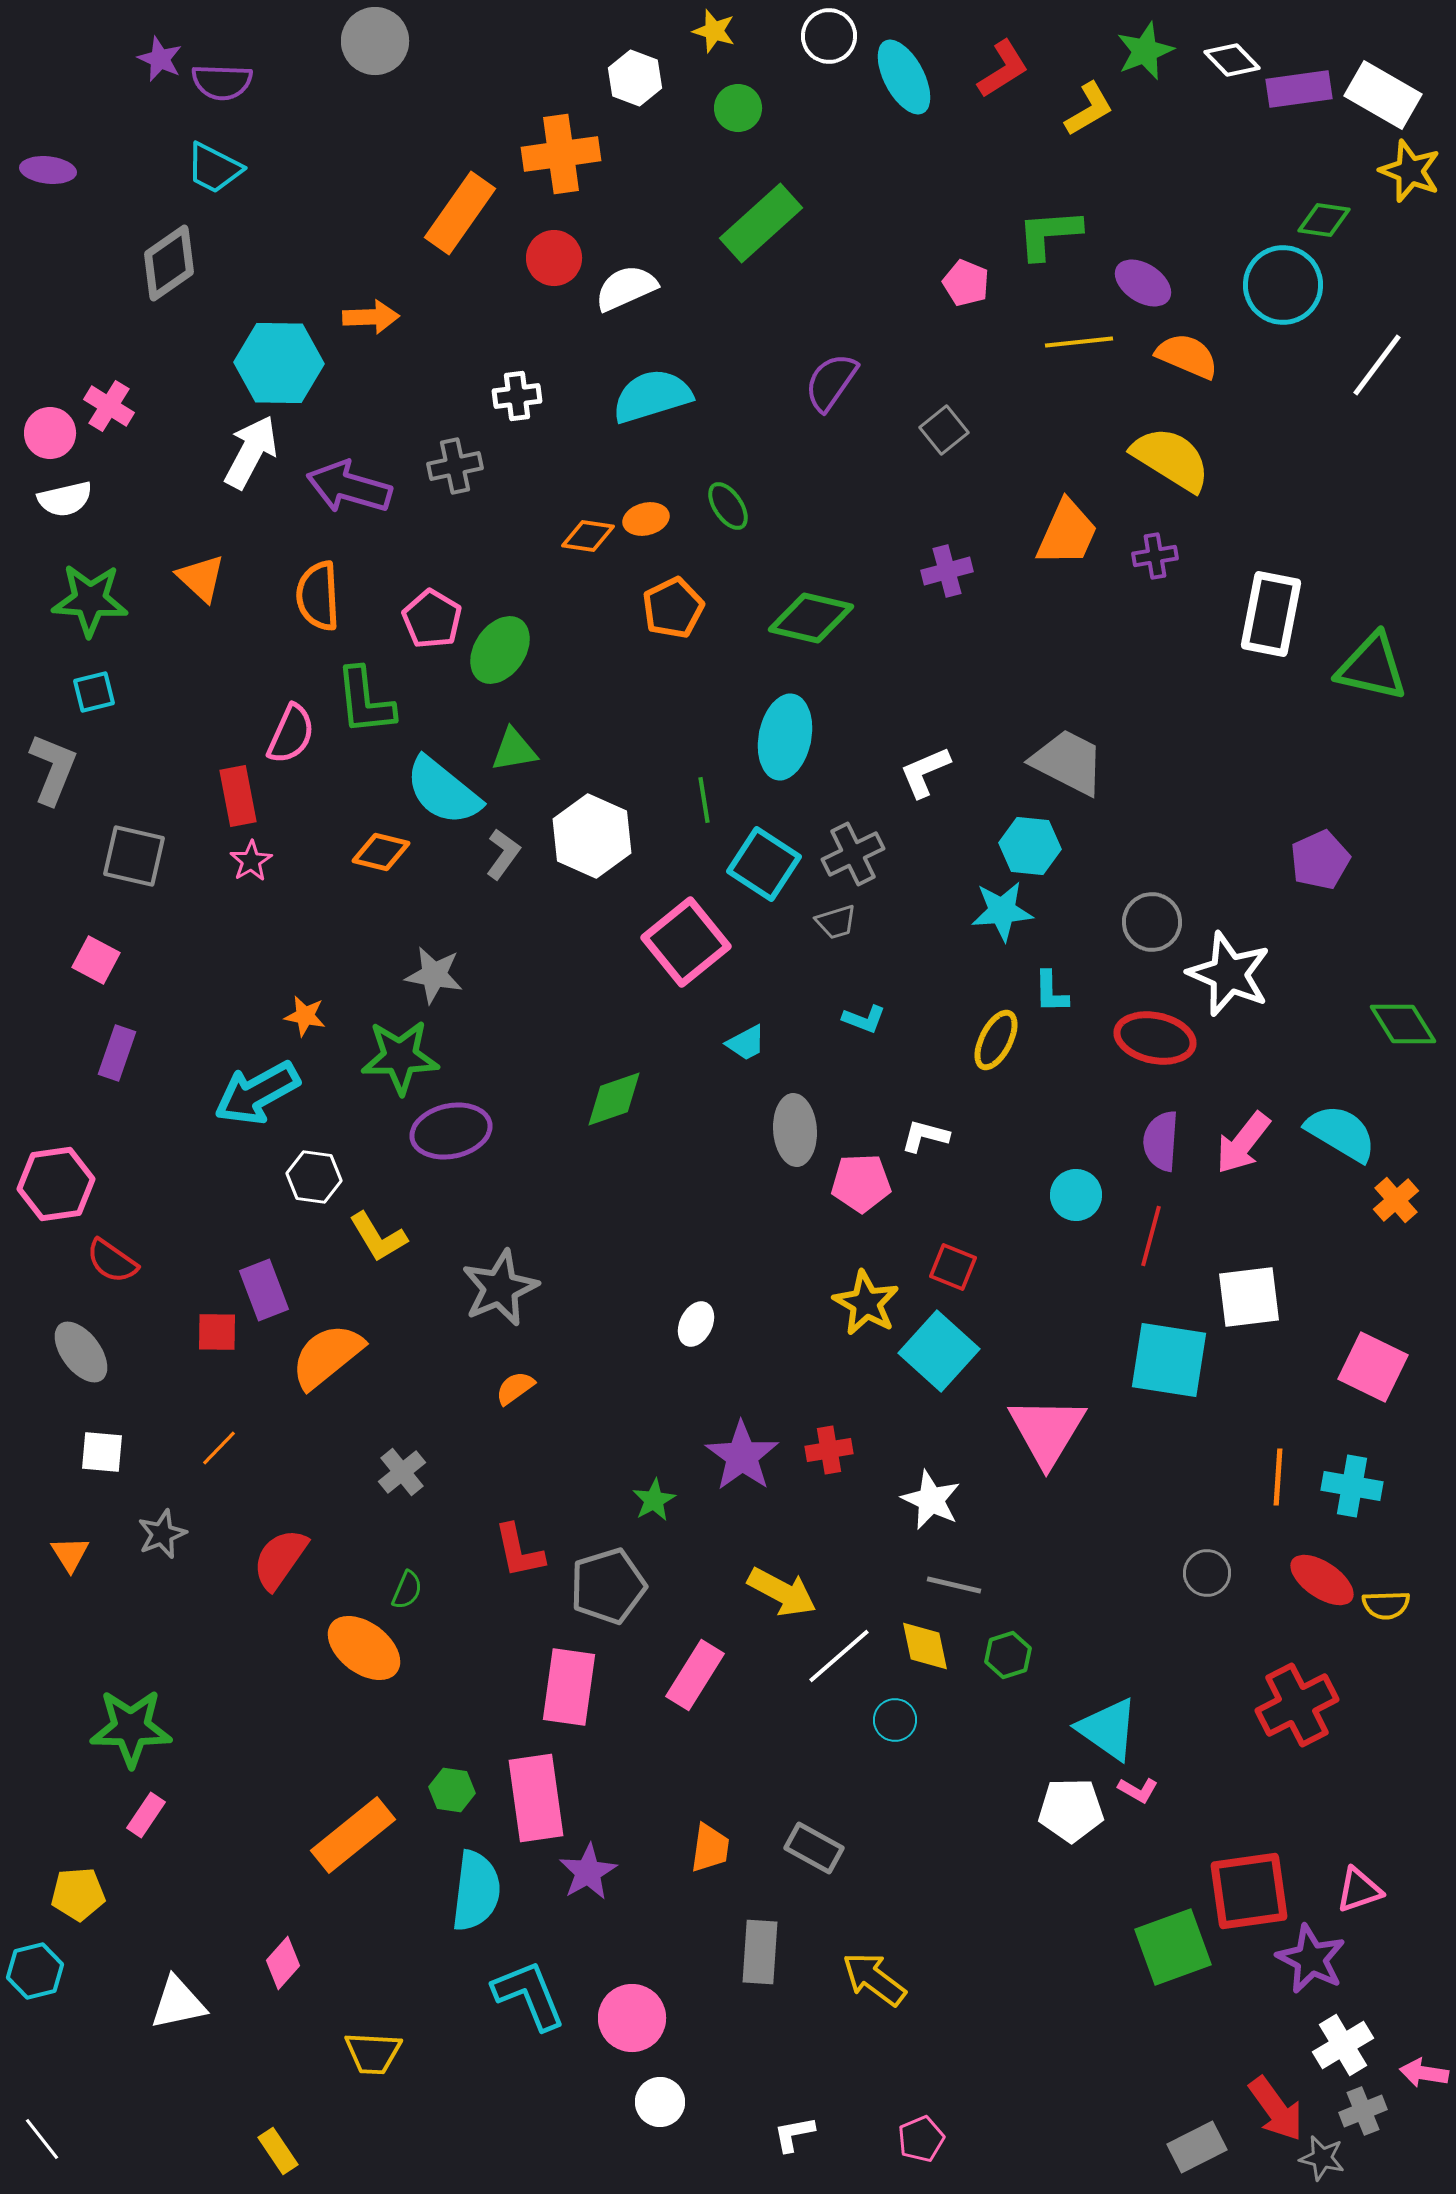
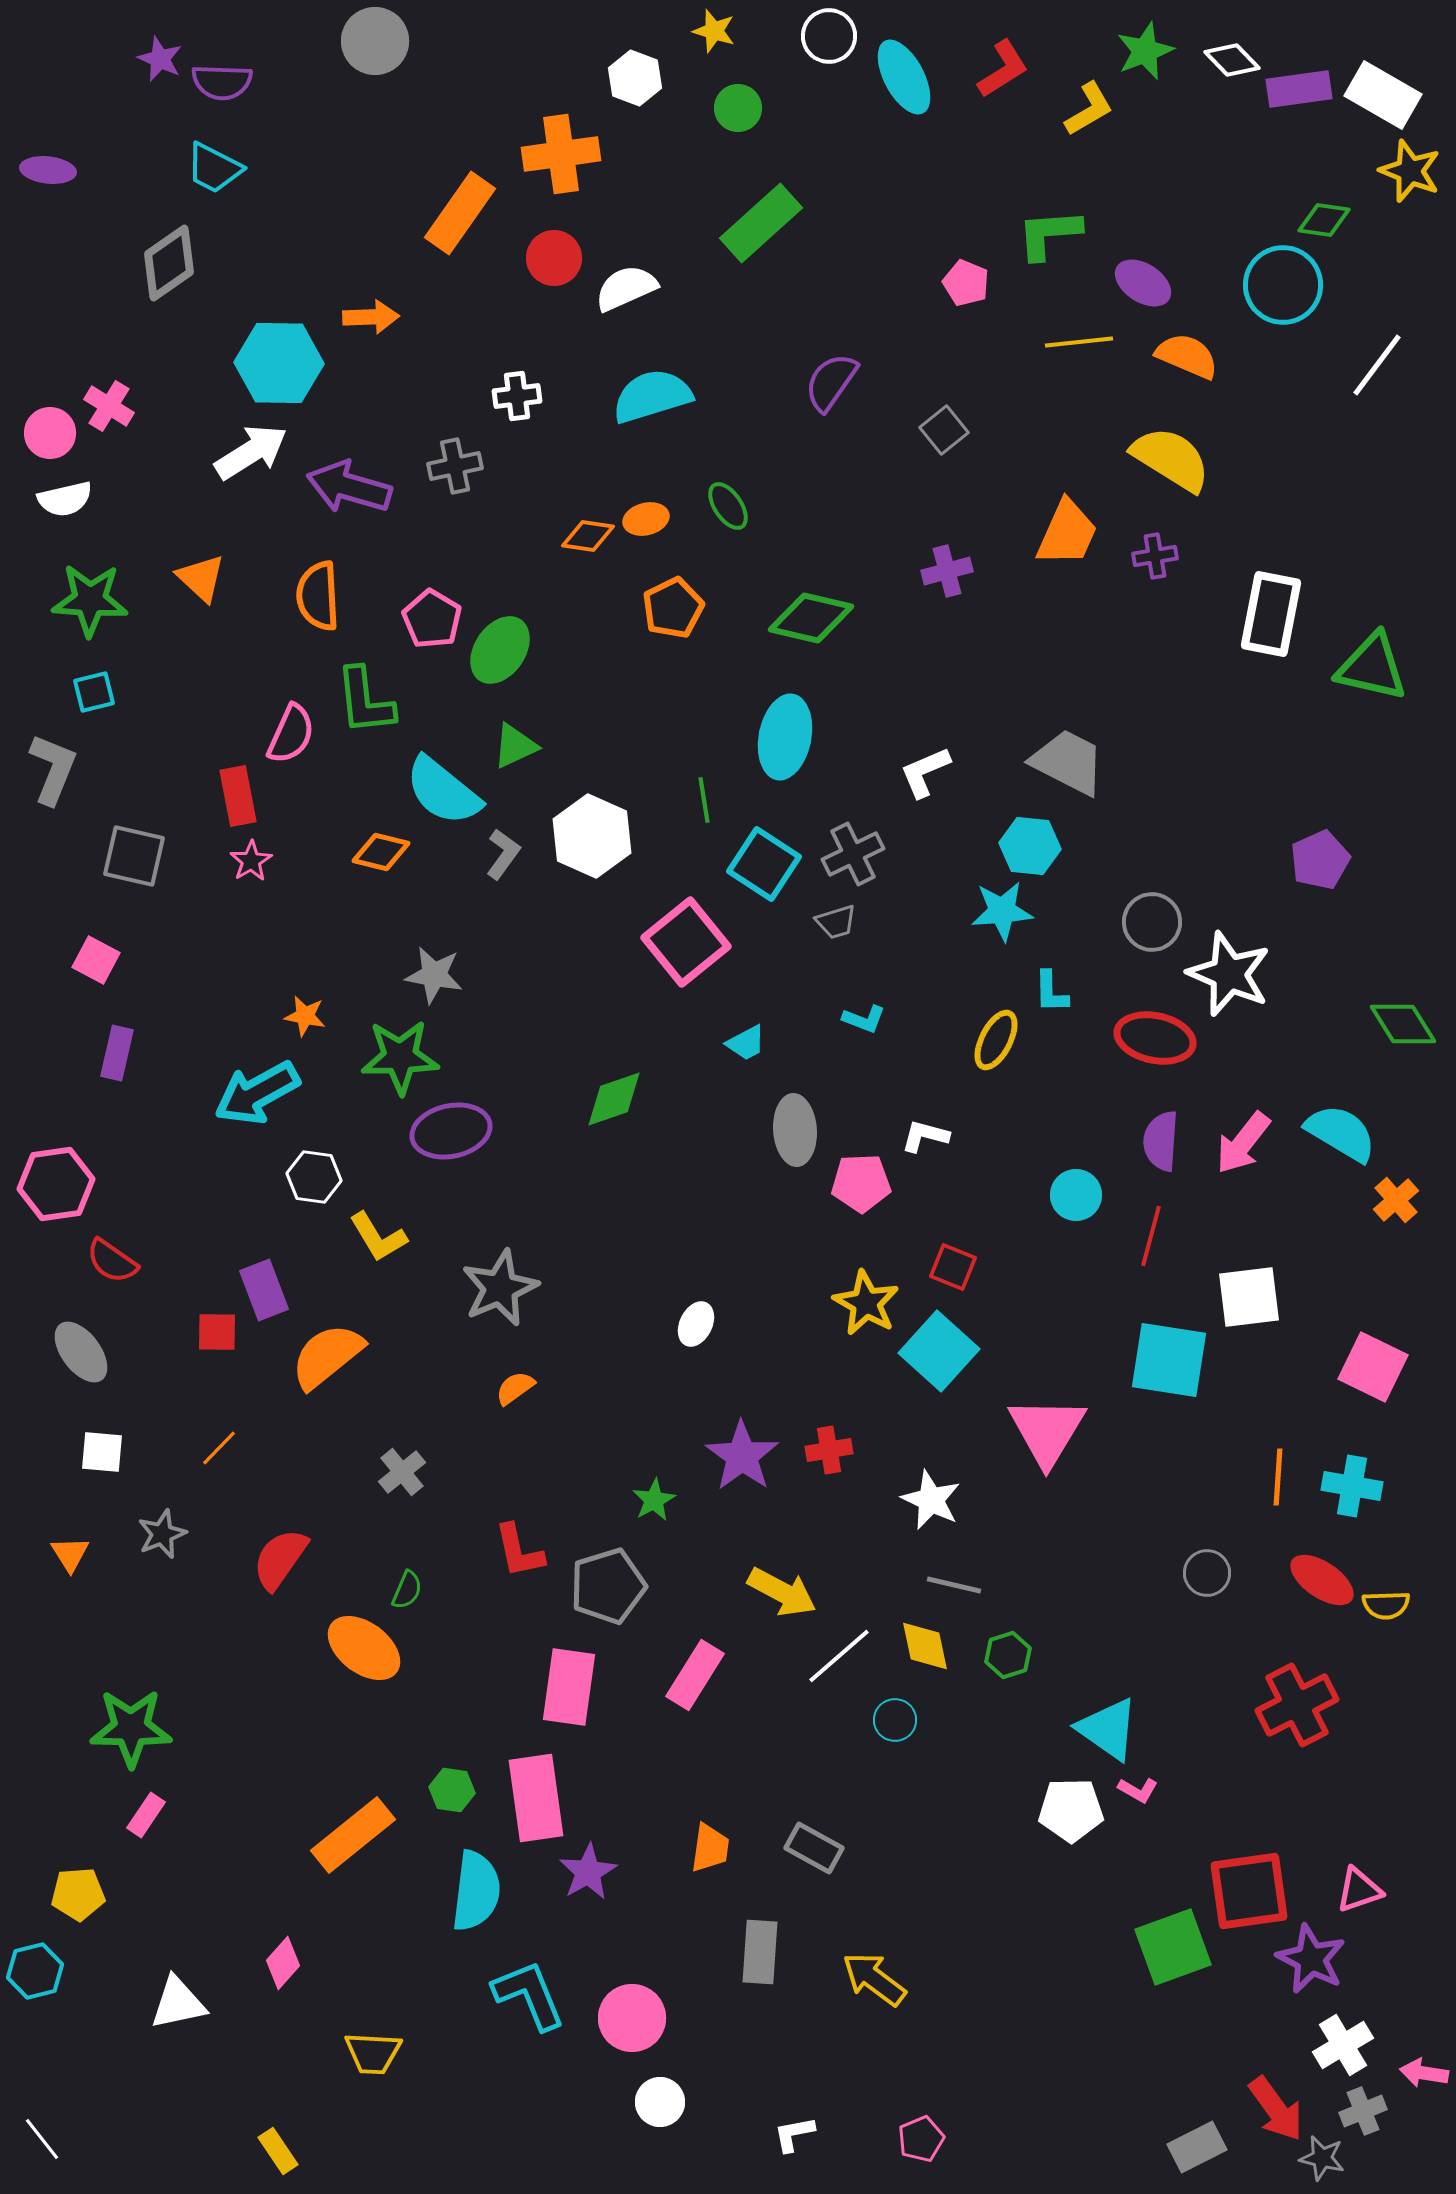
white arrow at (251, 452): rotated 30 degrees clockwise
green triangle at (514, 750): moved 1 px right, 4 px up; rotated 15 degrees counterclockwise
purple rectangle at (117, 1053): rotated 6 degrees counterclockwise
